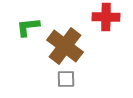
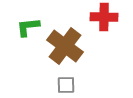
red cross: moved 2 px left
gray square: moved 6 px down
